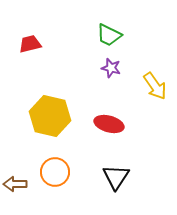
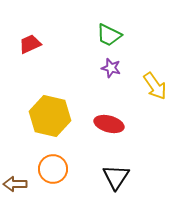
red trapezoid: rotated 10 degrees counterclockwise
orange circle: moved 2 px left, 3 px up
